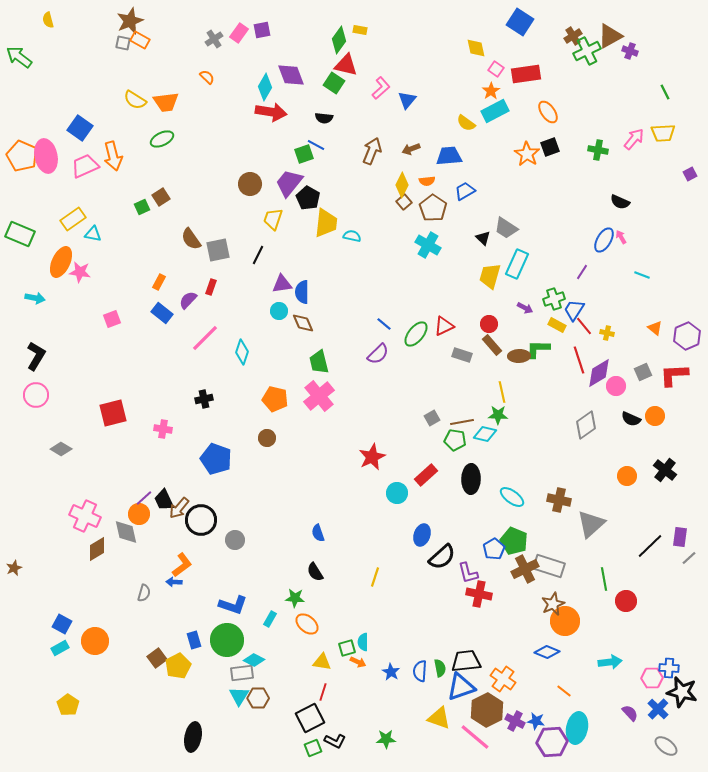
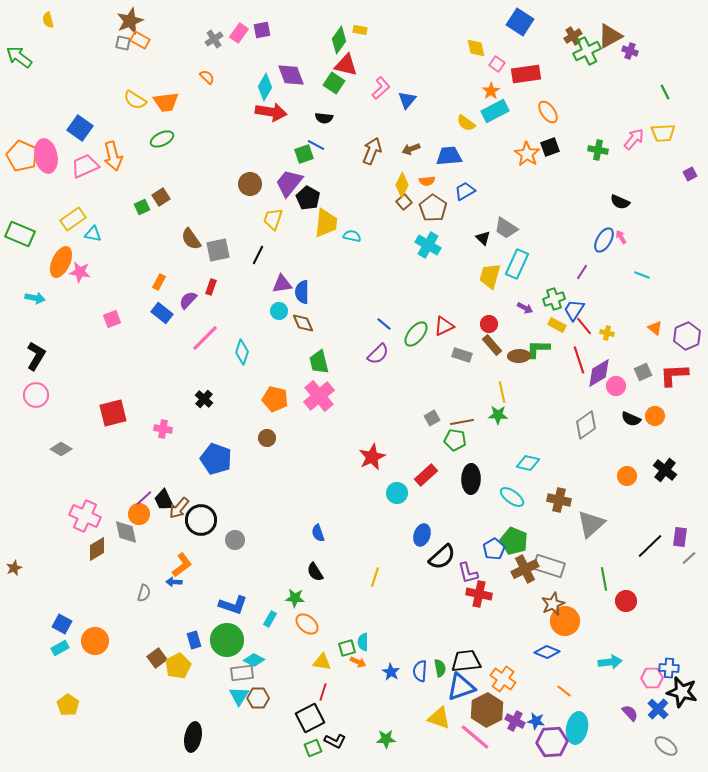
pink square at (496, 69): moved 1 px right, 5 px up
black cross at (204, 399): rotated 36 degrees counterclockwise
cyan diamond at (485, 434): moved 43 px right, 29 px down
